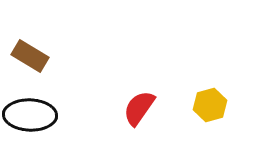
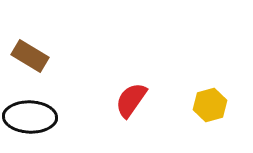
red semicircle: moved 8 px left, 8 px up
black ellipse: moved 2 px down
